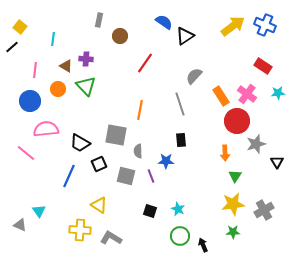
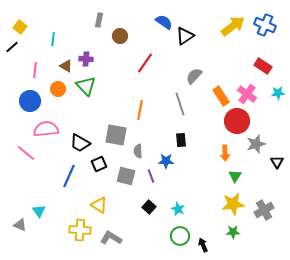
black square at (150, 211): moved 1 px left, 4 px up; rotated 24 degrees clockwise
